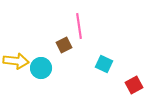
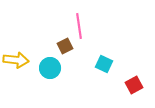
brown square: moved 1 px right, 1 px down
yellow arrow: moved 1 px up
cyan circle: moved 9 px right
